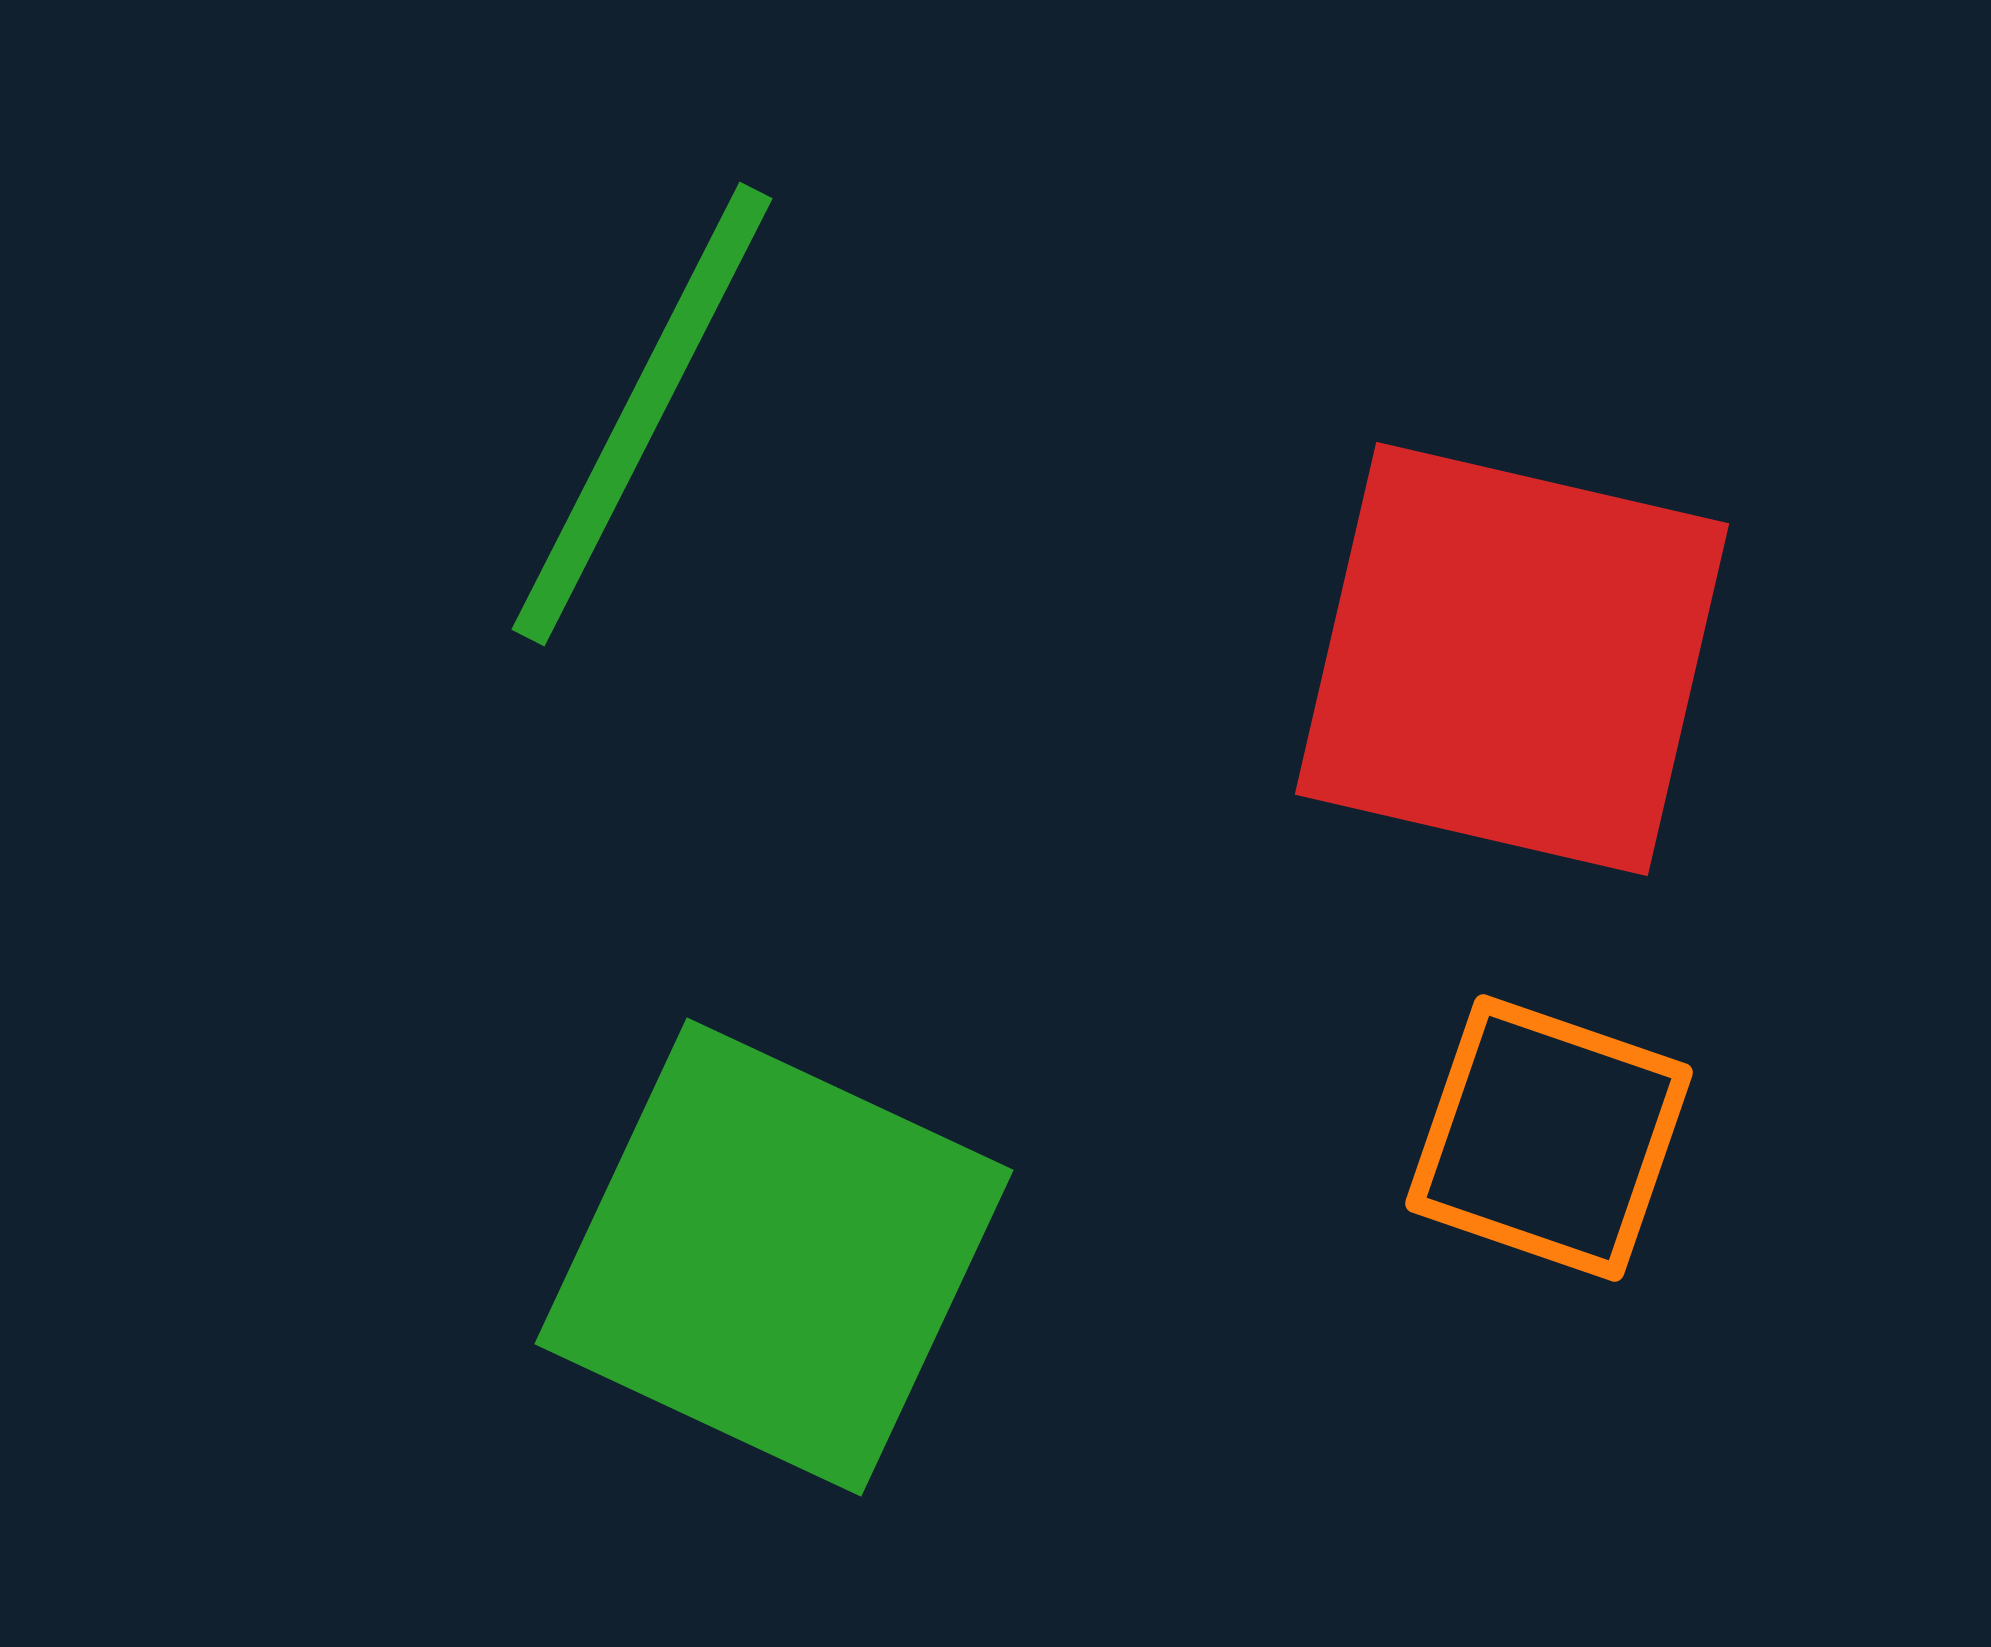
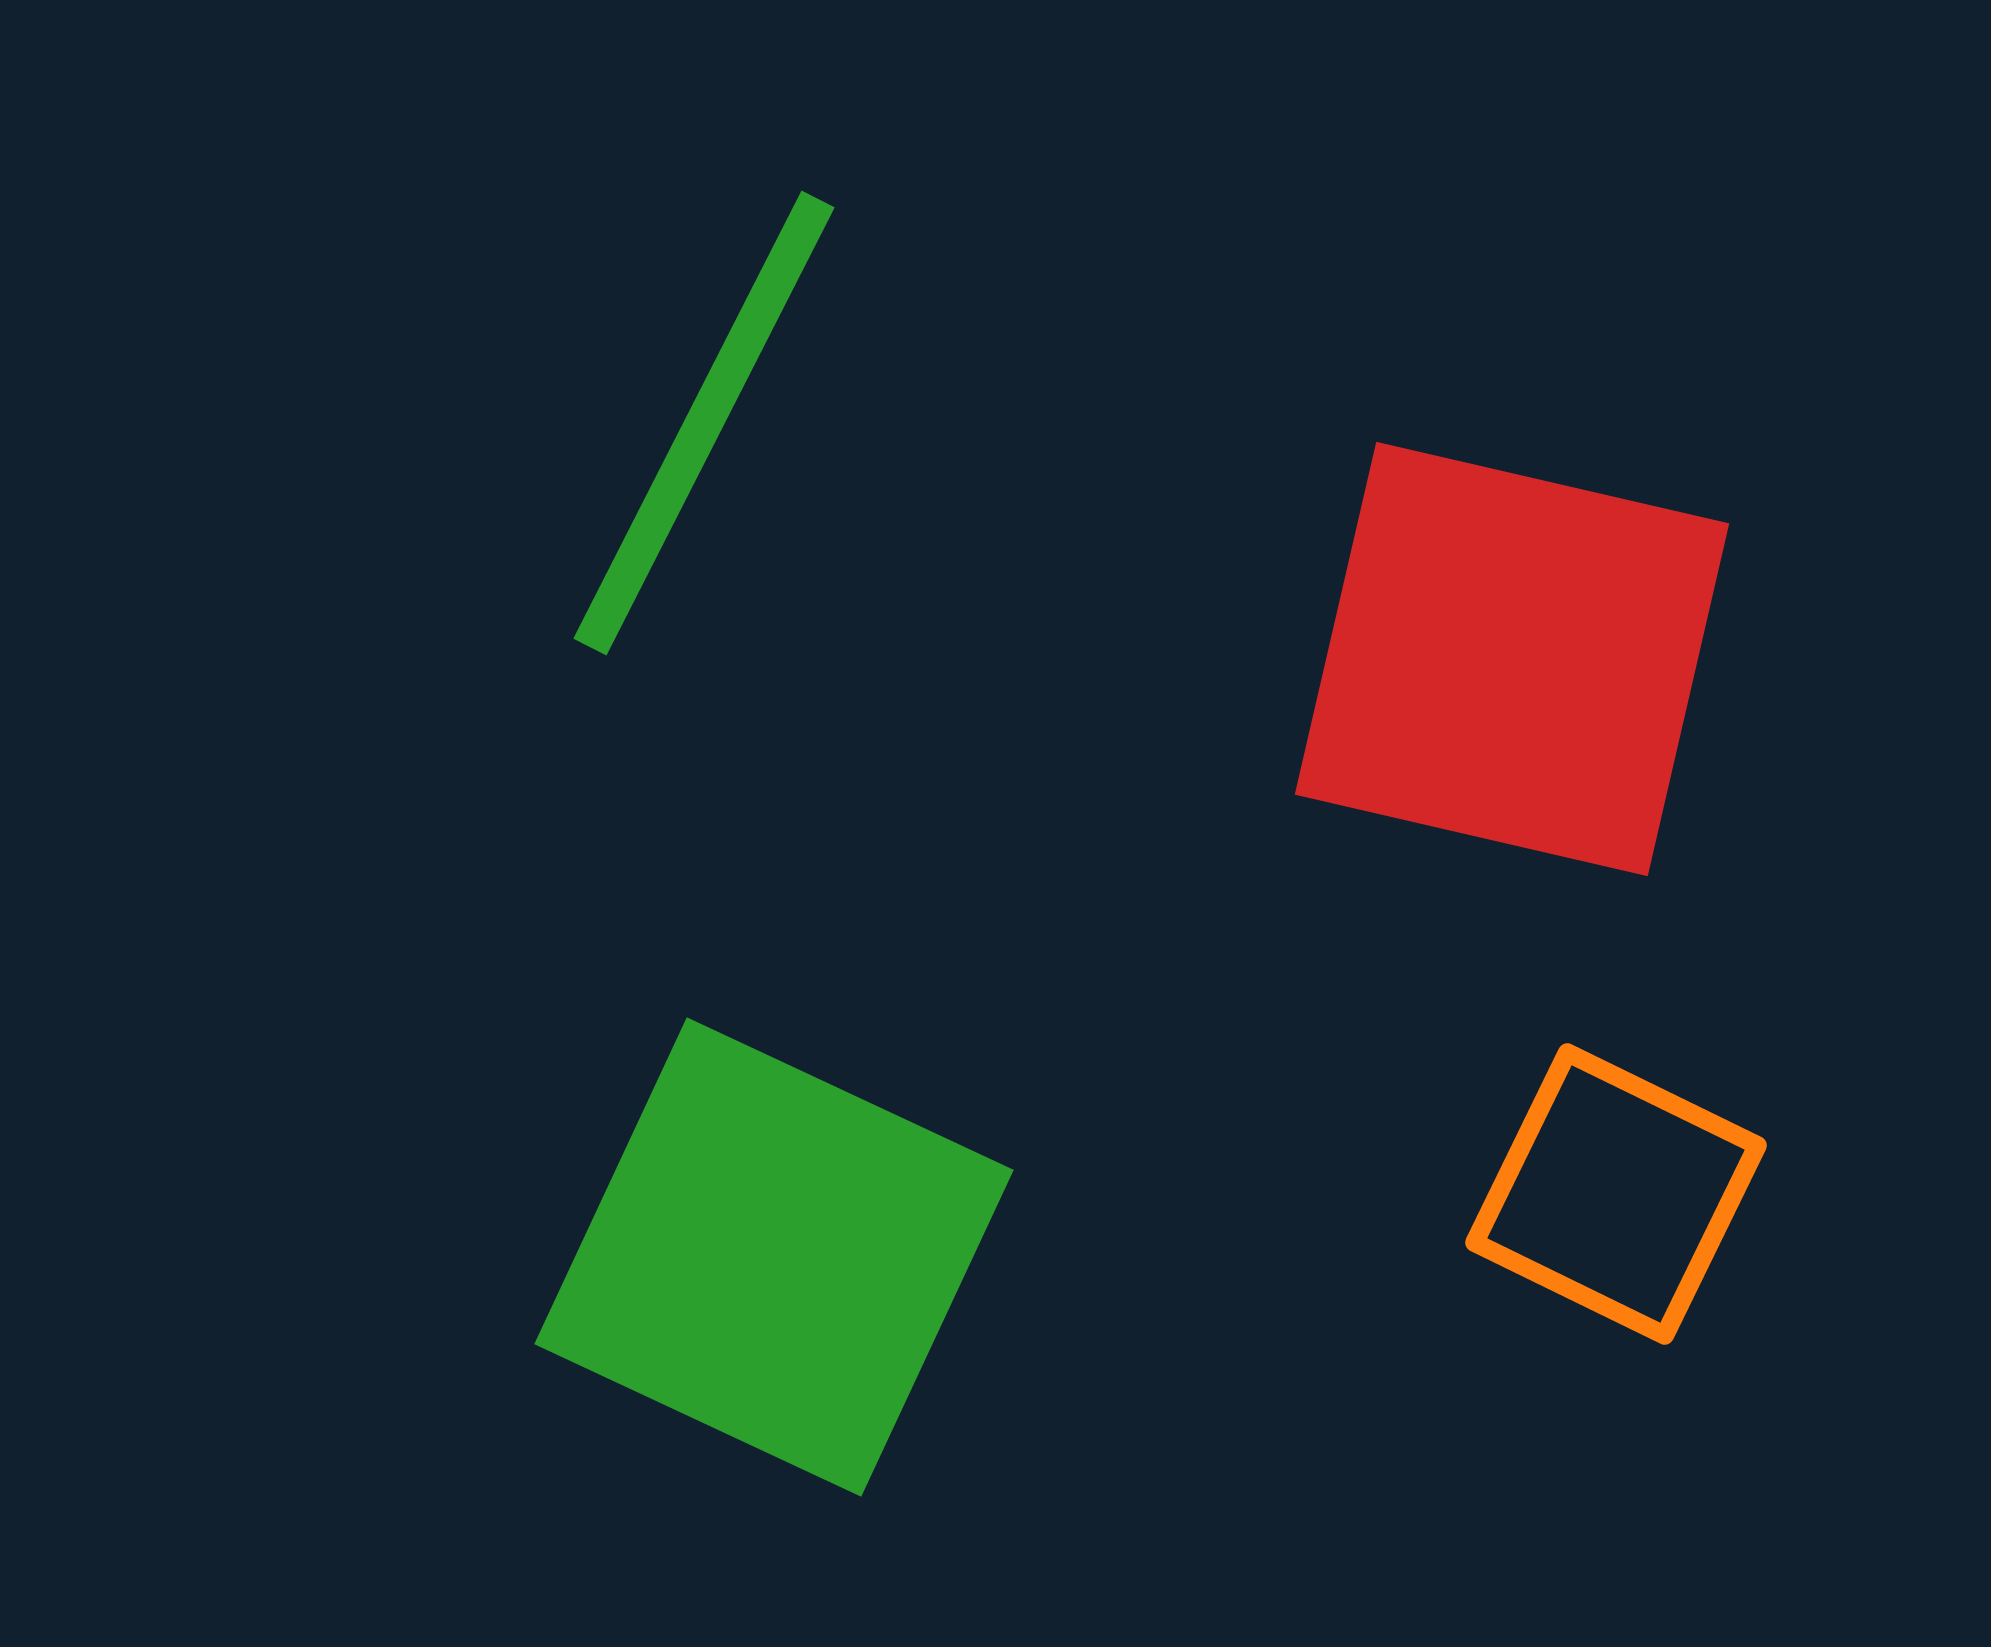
green line: moved 62 px right, 9 px down
orange square: moved 67 px right, 56 px down; rotated 7 degrees clockwise
